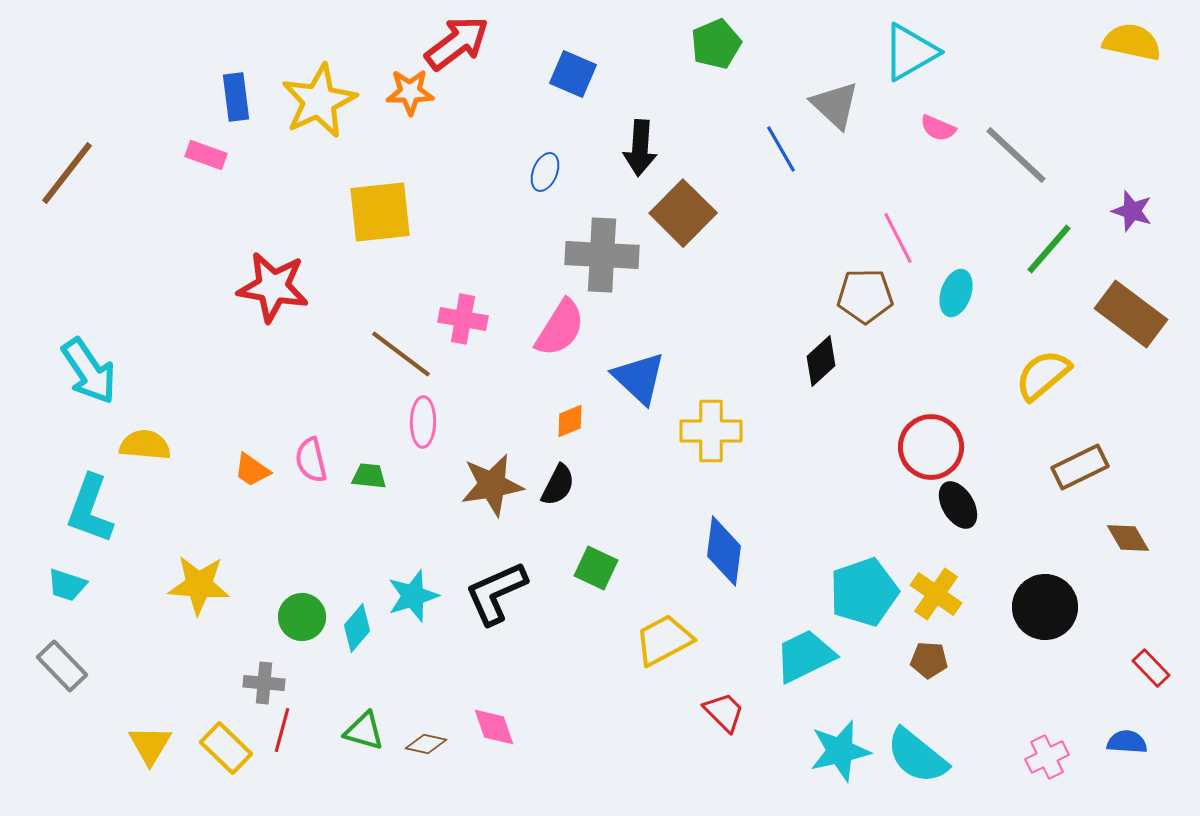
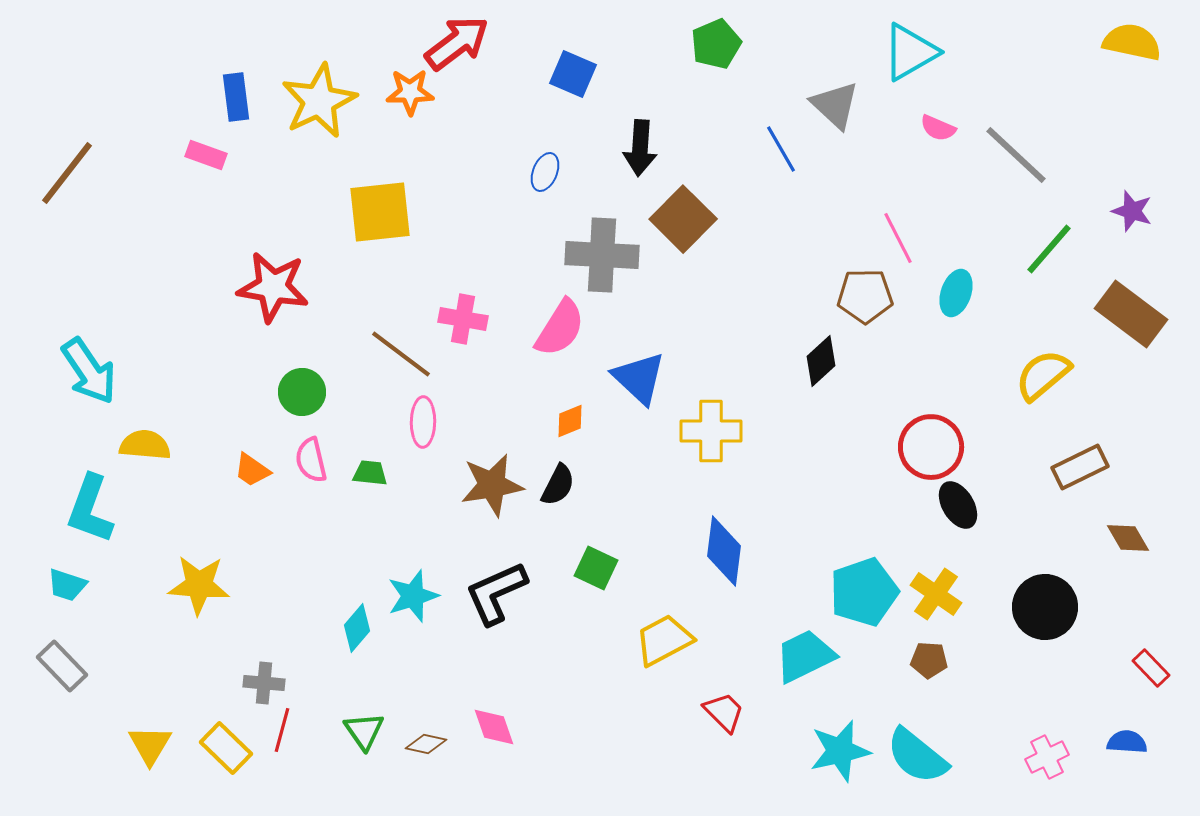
brown square at (683, 213): moved 6 px down
green trapezoid at (369, 476): moved 1 px right, 3 px up
green circle at (302, 617): moved 225 px up
green triangle at (364, 731): rotated 39 degrees clockwise
